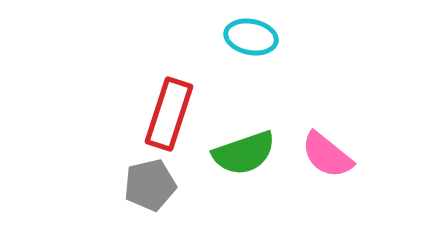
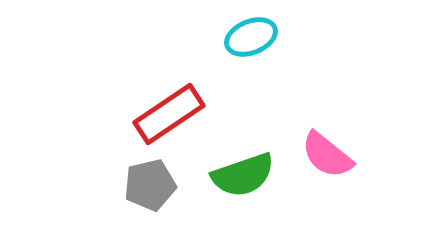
cyan ellipse: rotated 33 degrees counterclockwise
red rectangle: rotated 38 degrees clockwise
green semicircle: moved 1 px left, 22 px down
